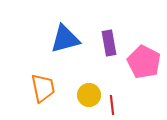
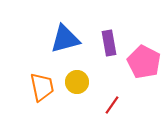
orange trapezoid: moved 1 px left, 1 px up
yellow circle: moved 12 px left, 13 px up
red line: rotated 42 degrees clockwise
